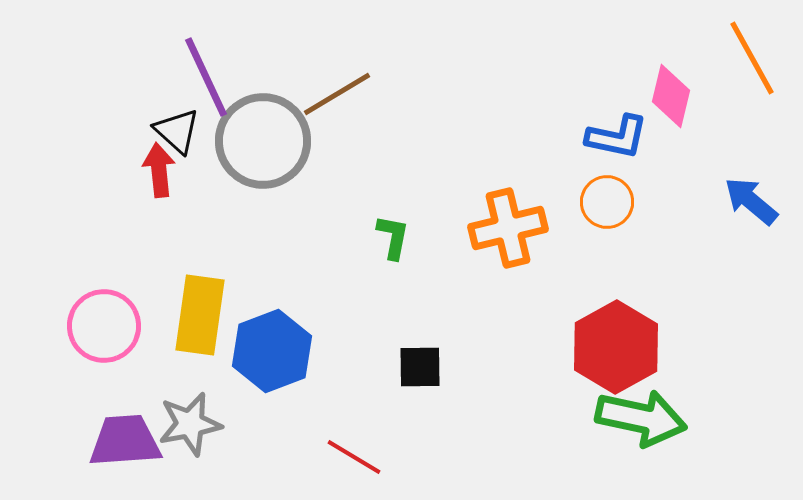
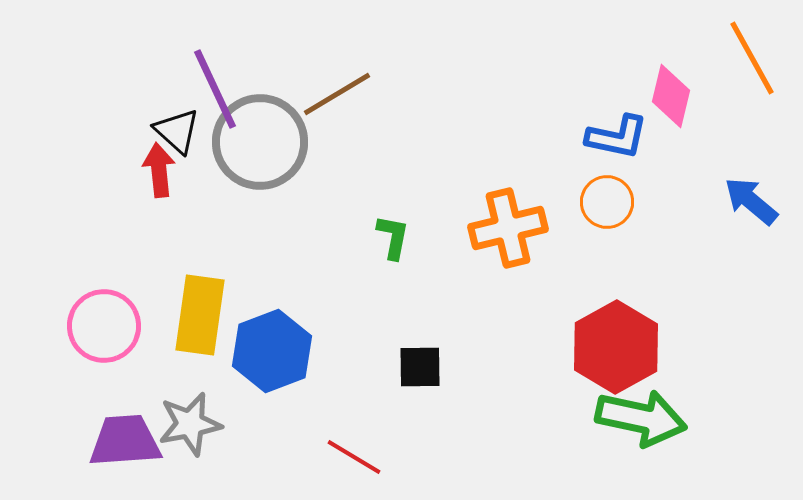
purple line: moved 9 px right, 12 px down
gray circle: moved 3 px left, 1 px down
